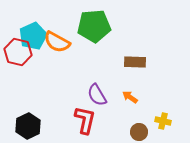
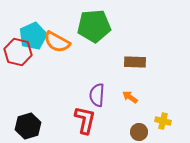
purple semicircle: rotated 35 degrees clockwise
black hexagon: rotated 10 degrees clockwise
